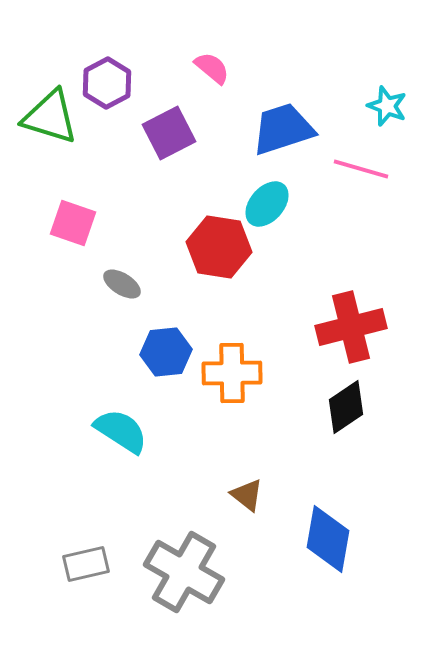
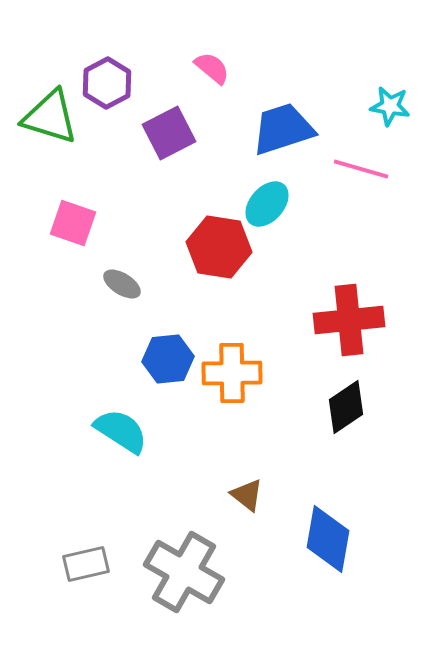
cyan star: moved 3 px right; rotated 12 degrees counterclockwise
red cross: moved 2 px left, 7 px up; rotated 8 degrees clockwise
blue hexagon: moved 2 px right, 7 px down
